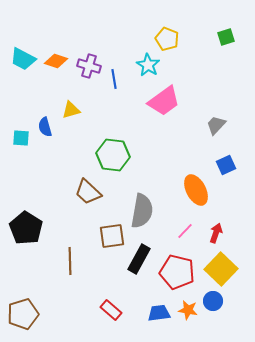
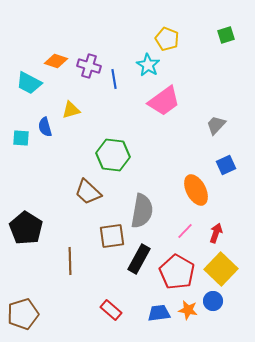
green square: moved 2 px up
cyan trapezoid: moved 6 px right, 24 px down
red pentagon: rotated 16 degrees clockwise
